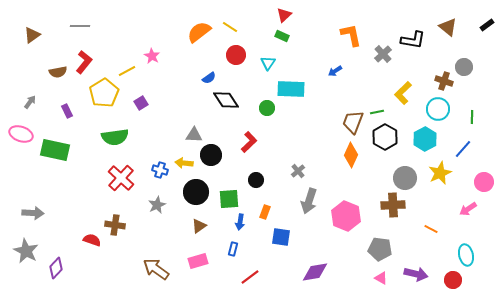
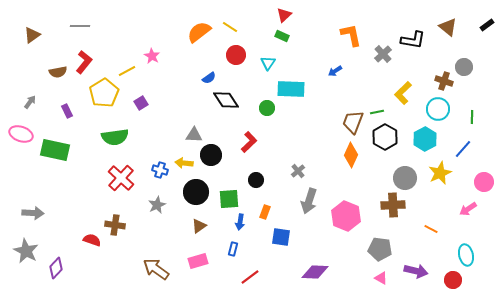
purple diamond at (315, 272): rotated 12 degrees clockwise
purple arrow at (416, 274): moved 3 px up
